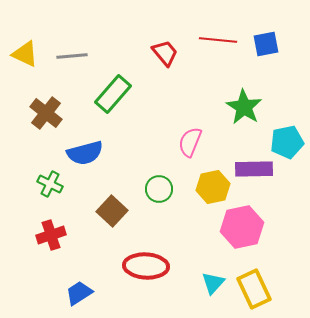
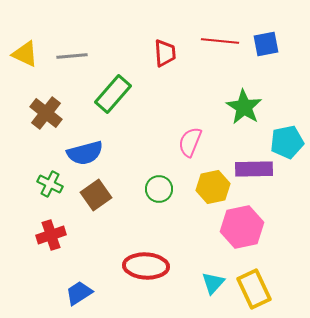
red line: moved 2 px right, 1 px down
red trapezoid: rotated 36 degrees clockwise
brown square: moved 16 px left, 16 px up; rotated 12 degrees clockwise
